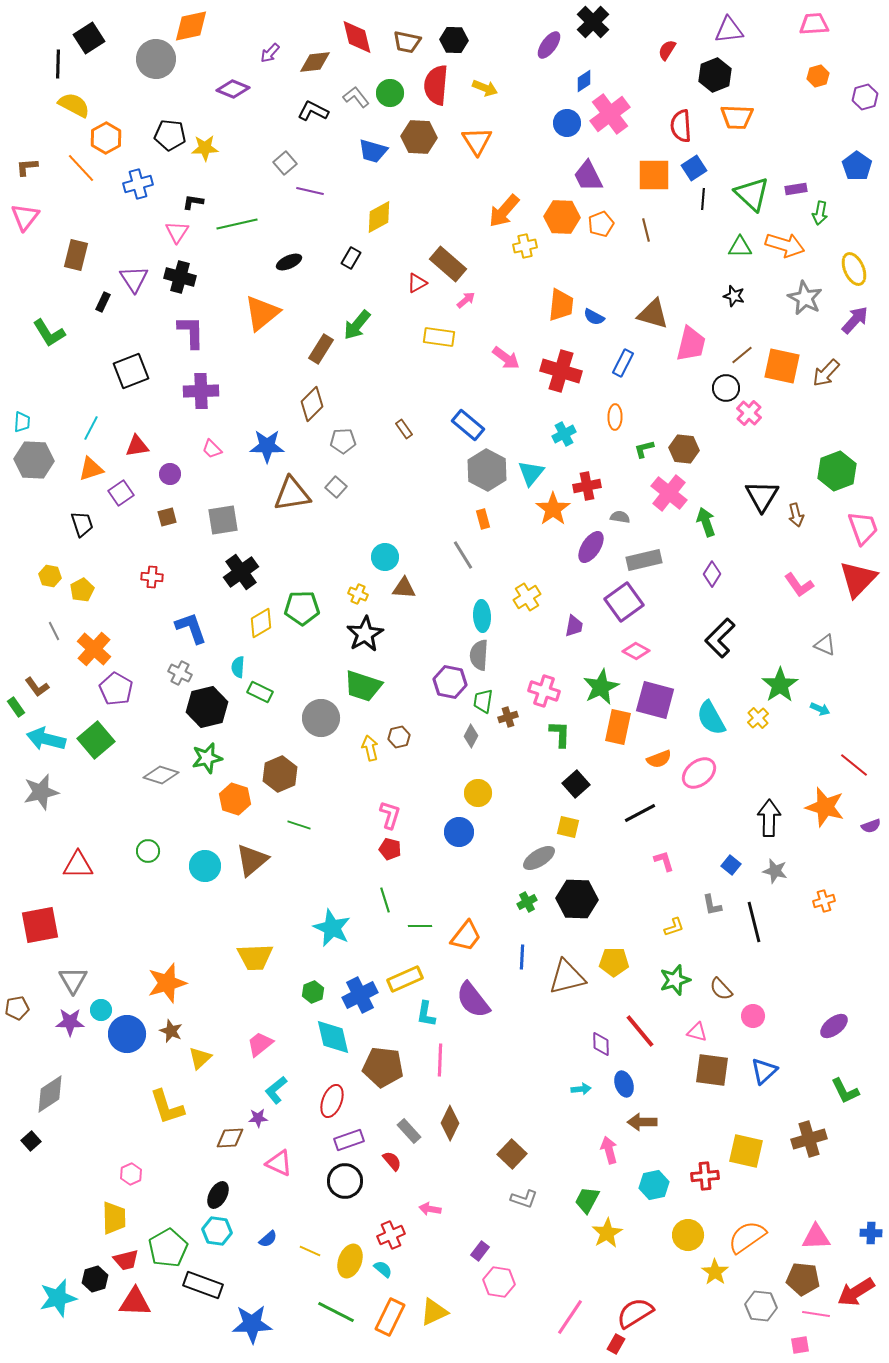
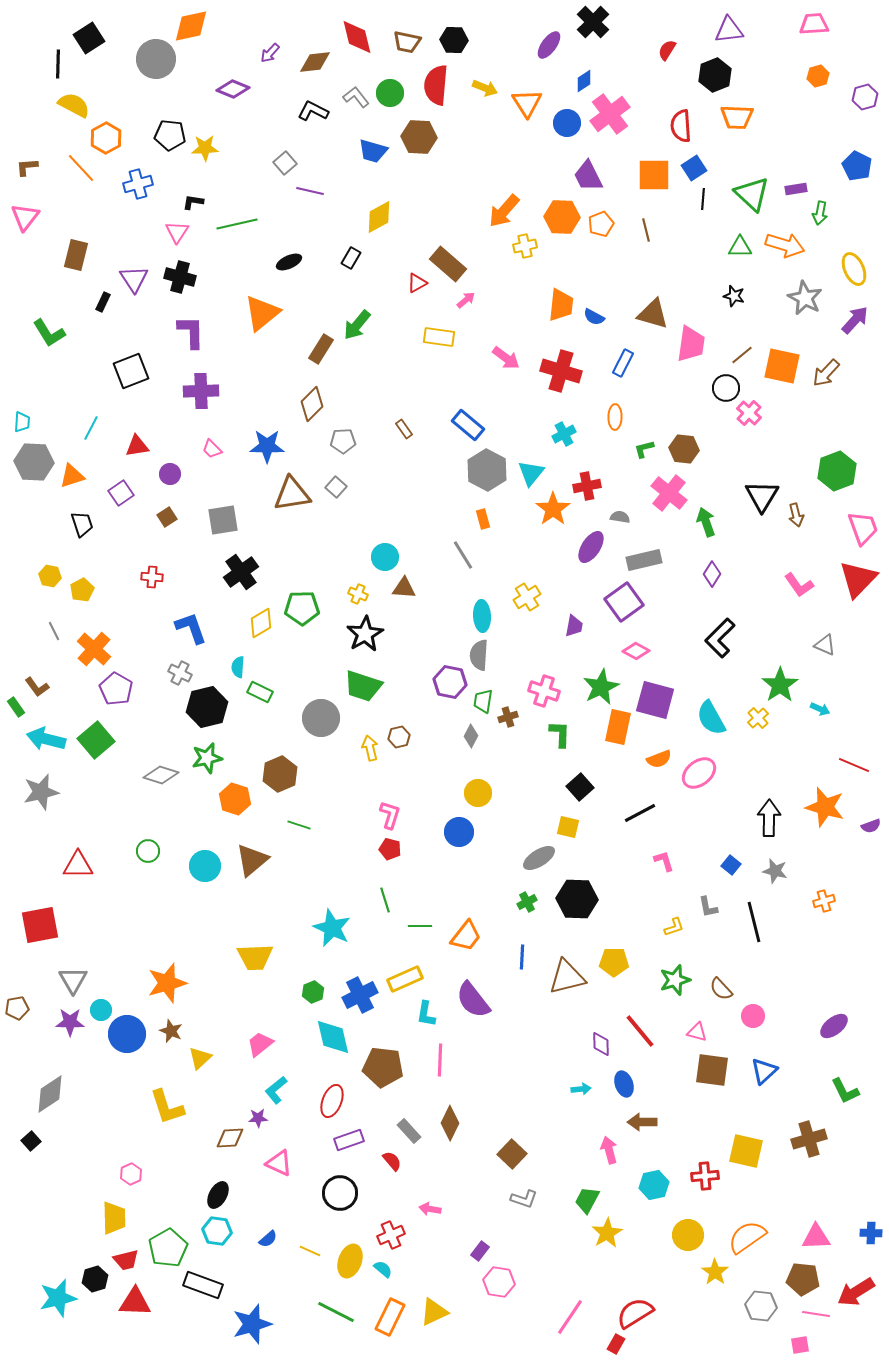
orange triangle at (477, 141): moved 50 px right, 38 px up
blue pentagon at (857, 166): rotated 8 degrees counterclockwise
pink trapezoid at (691, 344): rotated 6 degrees counterclockwise
gray hexagon at (34, 460): moved 2 px down
orange triangle at (91, 469): moved 19 px left, 7 px down
brown square at (167, 517): rotated 18 degrees counterclockwise
red line at (854, 765): rotated 16 degrees counterclockwise
black square at (576, 784): moved 4 px right, 3 px down
gray L-shape at (712, 905): moved 4 px left, 2 px down
black circle at (345, 1181): moved 5 px left, 12 px down
blue star at (252, 1324): rotated 15 degrees counterclockwise
